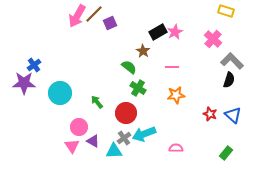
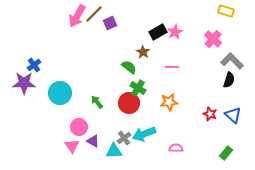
brown star: moved 1 px down
orange star: moved 7 px left, 7 px down
red circle: moved 3 px right, 10 px up
